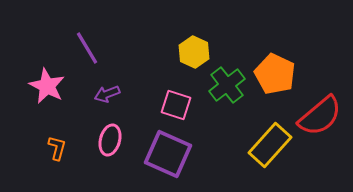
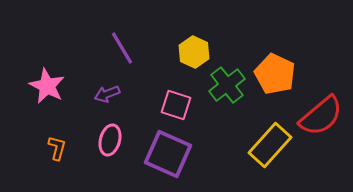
purple line: moved 35 px right
red semicircle: moved 1 px right
